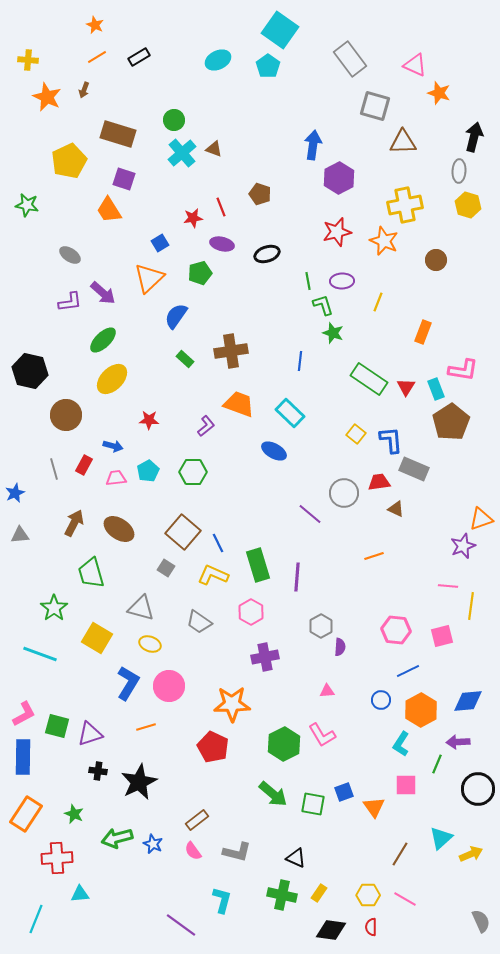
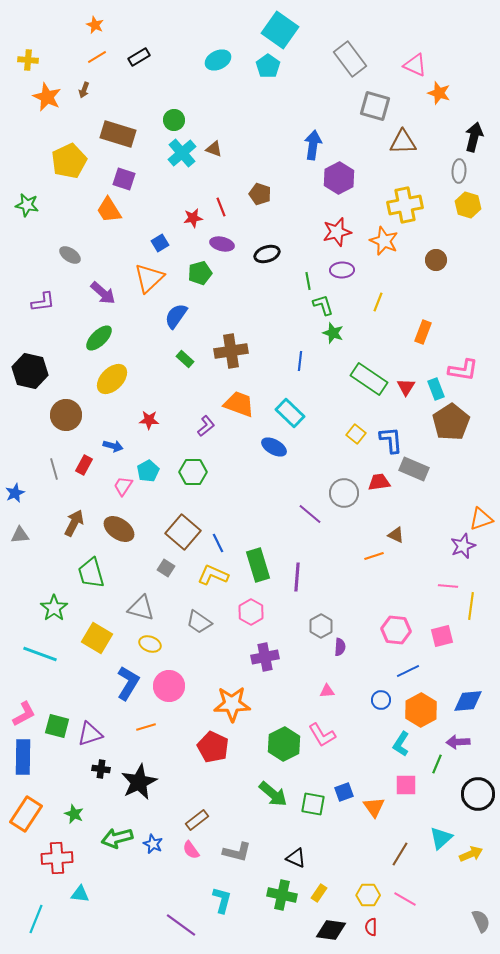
purple ellipse at (342, 281): moved 11 px up
purple L-shape at (70, 302): moved 27 px left
green ellipse at (103, 340): moved 4 px left, 2 px up
blue ellipse at (274, 451): moved 4 px up
pink trapezoid at (116, 478): moved 7 px right, 8 px down; rotated 50 degrees counterclockwise
brown triangle at (396, 509): moved 26 px down
black cross at (98, 771): moved 3 px right, 2 px up
black circle at (478, 789): moved 5 px down
pink semicircle at (193, 851): moved 2 px left, 1 px up
cyan triangle at (80, 894): rotated 12 degrees clockwise
